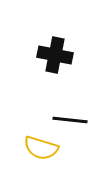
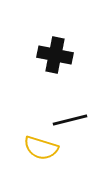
black line: rotated 20 degrees counterclockwise
